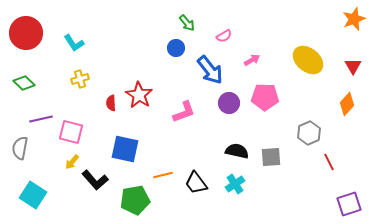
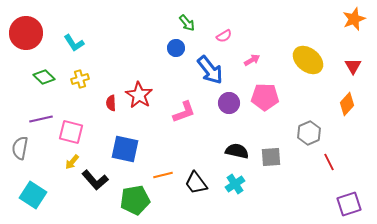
green diamond: moved 20 px right, 6 px up
